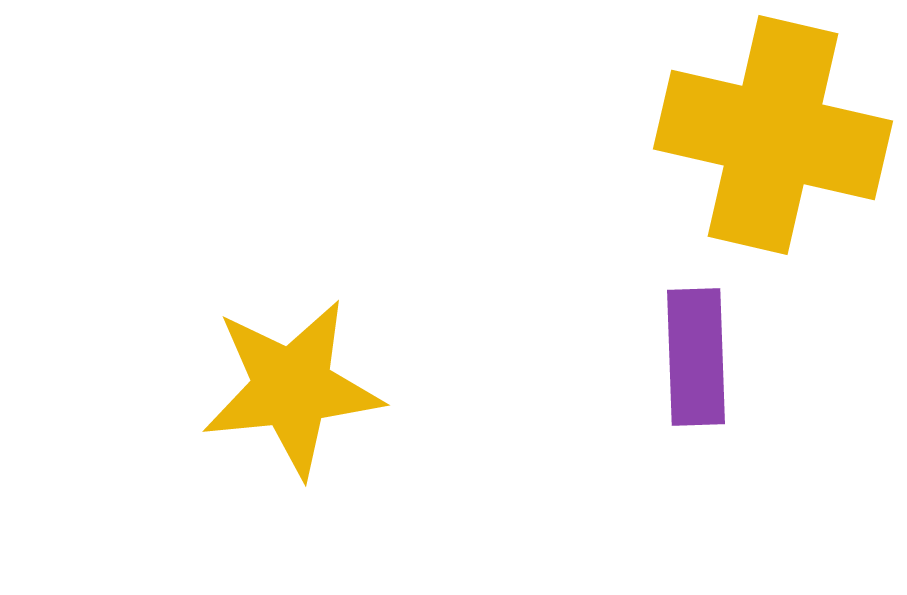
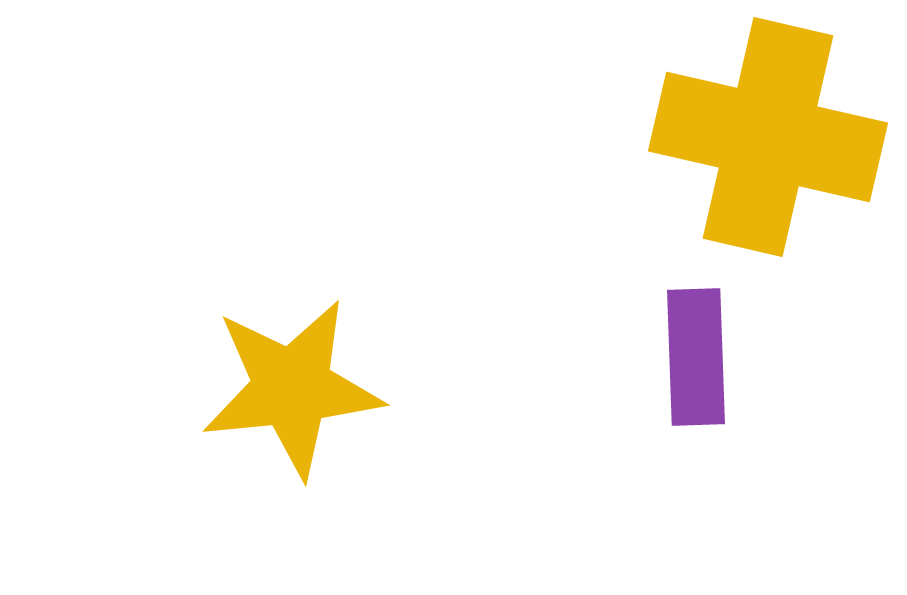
yellow cross: moved 5 px left, 2 px down
